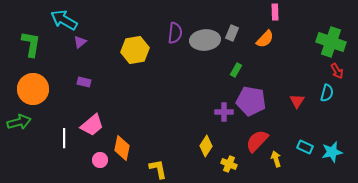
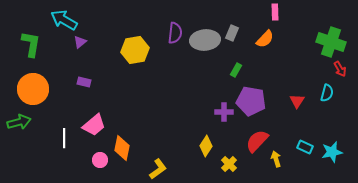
red arrow: moved 3 px right, 2 px up
pink trapezoid: moved 2 px right
yellow cross: rotated 21 degrees clockwise
yellow L-shape: rotated 65 degrees clockwise
